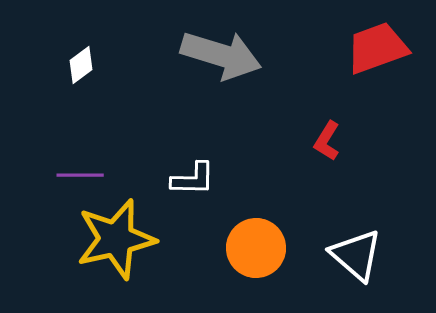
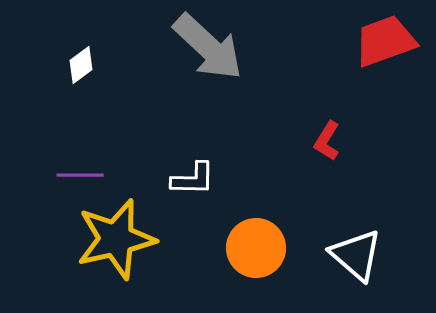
red trapezoid: moved 8 px right, 7 px up
gray arrow: moved 13 px left, 8 px up; rotated 26 degrees clockwise
